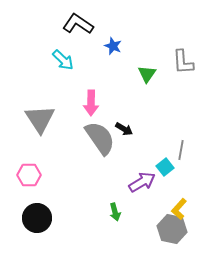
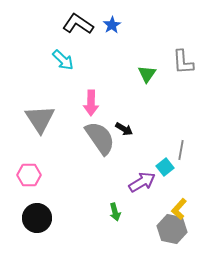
blue star: moved 1 px left, 21 px up; rotated 18 degrees clockwise
